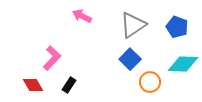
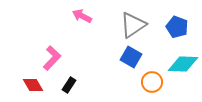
blue square: moved 1 px right, 2 px up; rotated 15 degrees counterclockwise
orange circle: moved 2 px right
